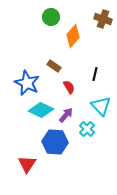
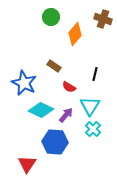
orange diamond: moved 2 px right, 2 px up
blue star: moved 3 px left
red semicircle: rotated 152 degrees clockwise
cyan triangle: moved 11 px left; rotated 15 degrees clockwise
cyan cross: moved 6 px right
